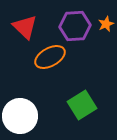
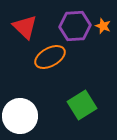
orange star: moved 3 px left, 2 px down; rotated 28 degrees counterclockwise
